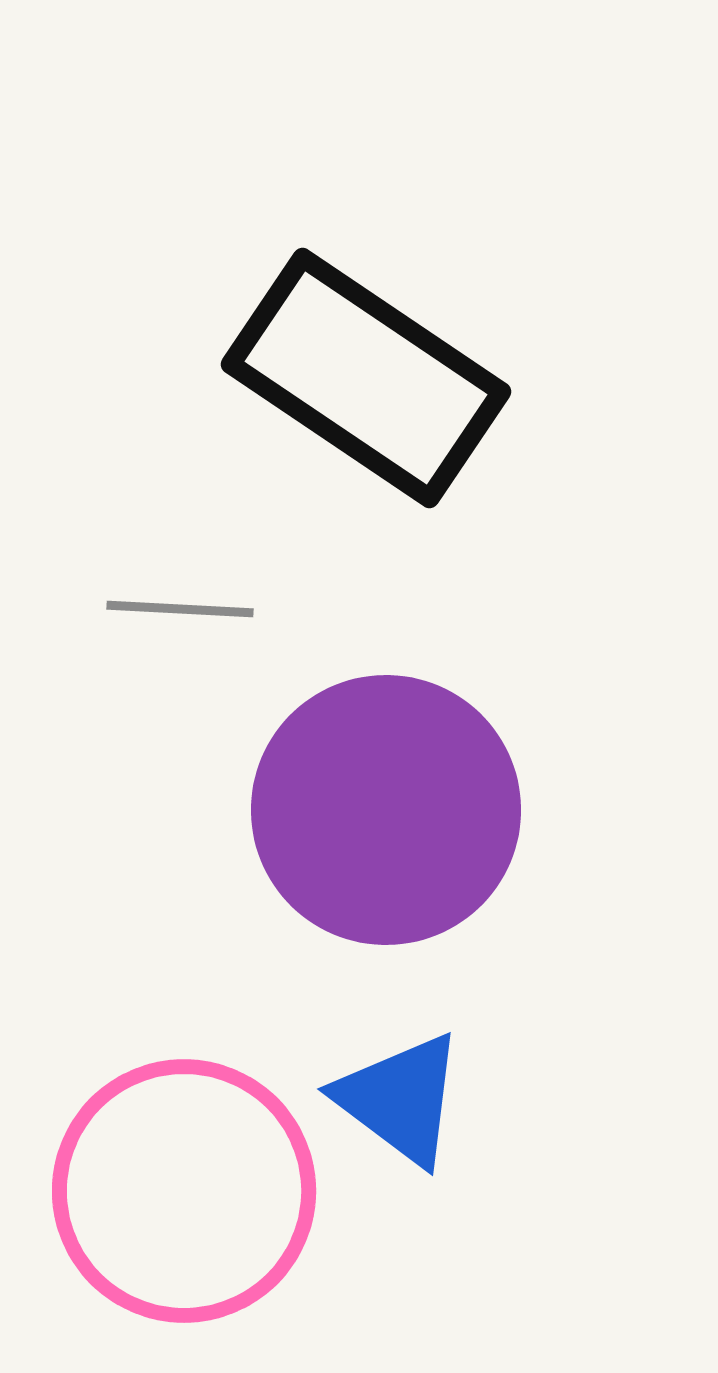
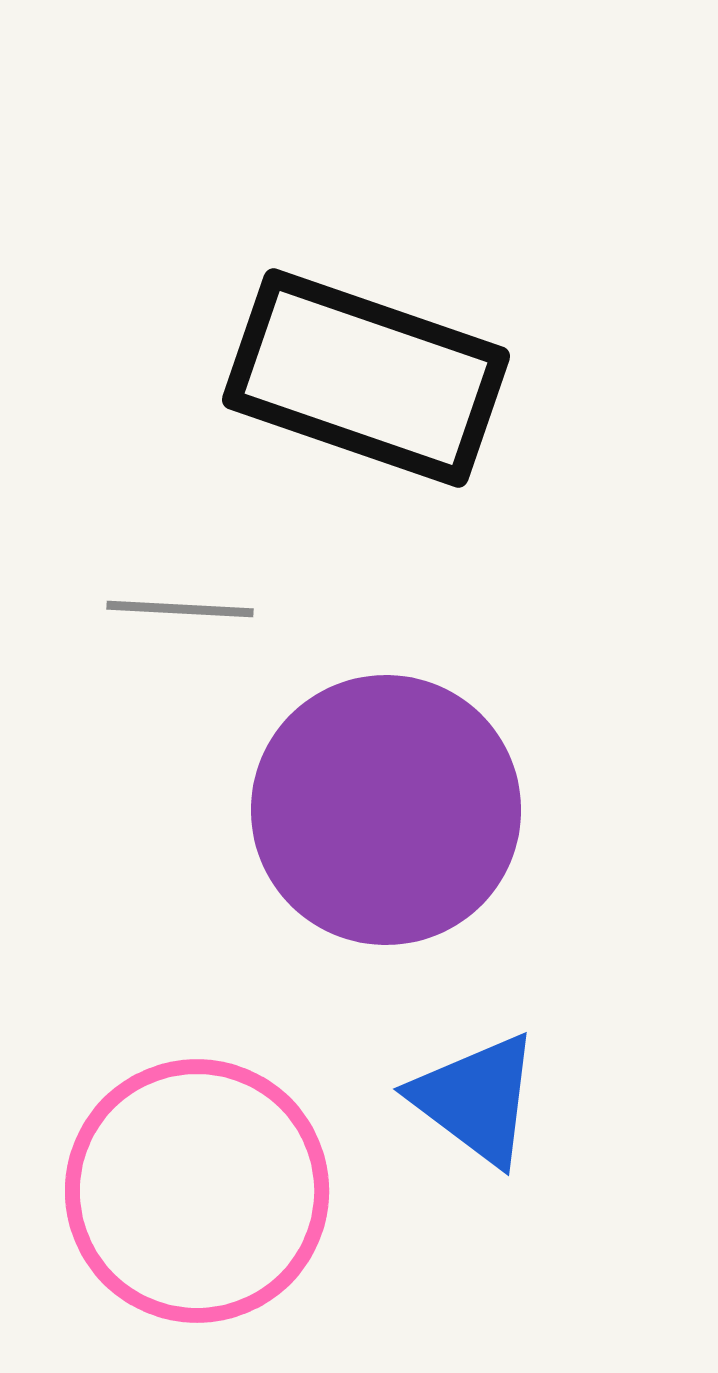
black rectangle: rotated 15 degrees counterclockwise
blue triangle: moved 76 px right
pink circle: moved 13 px right
